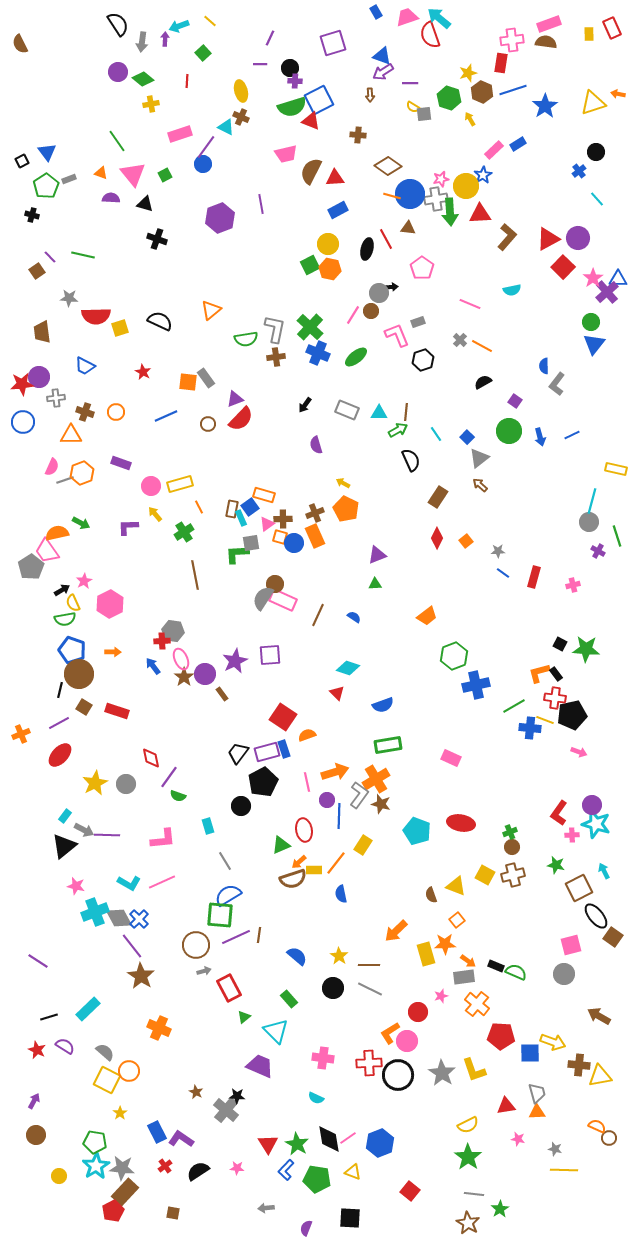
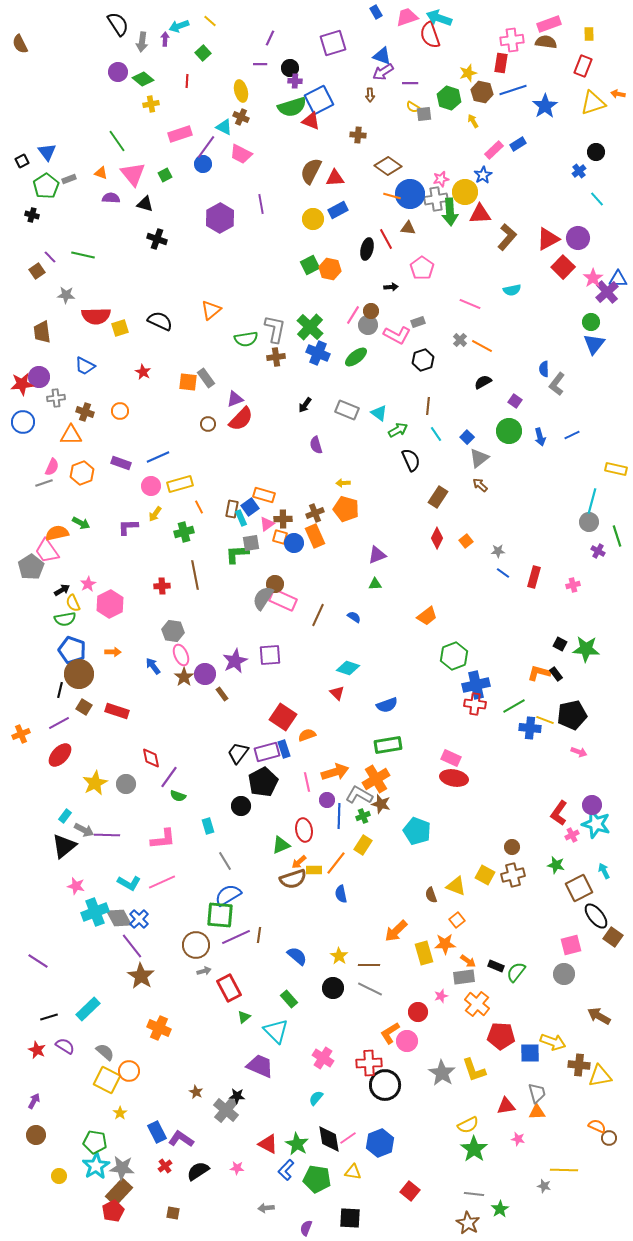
cyan arrow at (439, 18): rotated 20 degrees counterclockwise
red rectangle at (612, 28): moved 29 px left, 38 px down; rotated 45 degrees clockwise
brown hexagon at (482, 92): rotated 10 degrees counterclockwise
yellow arrow at (470, 119): moved 3 px right, 2 px down
cyan triangle at (226, 127): moved 2 px left
pink trapezoid at (286, 154): moved 45 px left; rotated 40 degrees clockwise
yellow circle at (466, 186): moved 1 px left, 6 px down
purple hexagon at (220, 218): rotated 8 degrees counterclockwise
yellow circle at (328, 244): moved 15 px left, 25 px up
gray circle at (379, 293): moved 11 px left, 32 px down
gray star at (69, 298): moved 3 px left, 3 px up
pink L-shape at (397, 335): rotated 140 degrees clockwise
blue semicircle at (544, 366): moved 3 px down
orange circle at (116, 412): moved 4 px right, 1 px up
brown line at (406, 412): moved 22 px right, 6 px up
cyan triangle at (379, 413): rotated 36 degrees clockwise
blue line at (166, 416): moved 8 px left, 41 px down
gray line at (65, 480): moved 21 px left, 3 px down
yellow arrow at (343, 483): rotated 32 degrees counterclockwise
orange pentagon at (346, 509): rotated 10 degrees counterclockwise
yellow arrow at (155, 514): rotated 105 degrees counterclockwise
green cross at (184, 532): rotated 18 degrees clockwise
pink star at (84, 581): moved 4 px right, 3 px down
red cross at (162, 641): moved 55 px up
pink ellipse at (181, 659): moved 4 px up
orange L-shape at (539, 673): rotated 30 degrees clockwise
red cross at (555, 698): moved 80 px left, 6 px down
blue semicircle at (383, 705): moved 4 px right
gray L-shape at (359, 795): rotated 96 degrees counterclockwise
red ellipse at (461, 823): moved 7 px left, 45 px up
green cross at (510, 832): moved 147 px left, 16 px up
pink cross at (572, 835): rotated 24 degrees counterclockwise
yellow rectangle at (426, 954): moved 2 px left, 1 px up
green semicircle at (516, 972): rotated 75 degrees counterclockwise
pink cross at (323, 1058): rotated 25 degrees clockwise
black circle at (398, 1075): moved 13 px left, 10 px down
cyan semicircle at (316, 1098): rotated 105 degrees clockwise
red triangle at (268, 1144): rotated 30 degrees counterclockwise
gray star at (555, 1149): moved 11 px left, 37 px down
green star at (468, 1157): moved 6 px right, 8 px up
yellow triangle at (353, 1172): rotated 12 degrees counterclockwise
brown rectangle at (125, 1192): moved 6 px left
